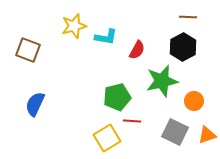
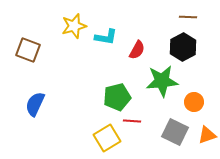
green star: rotated 8 degrees clockwise
orange circle: moved 1 px down
